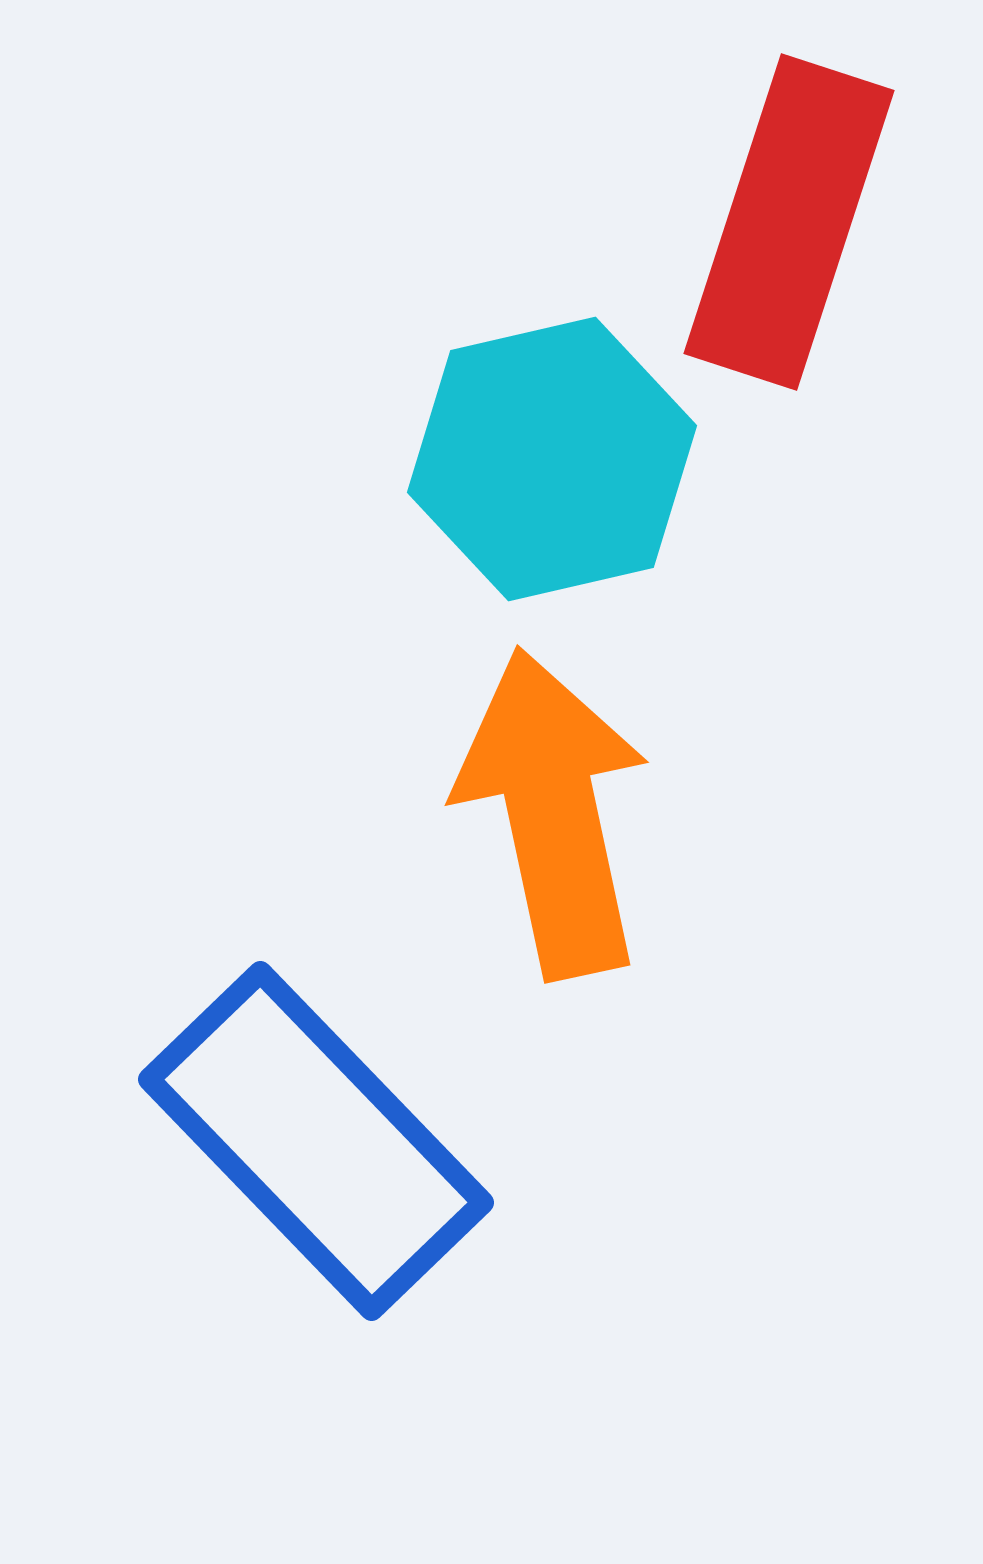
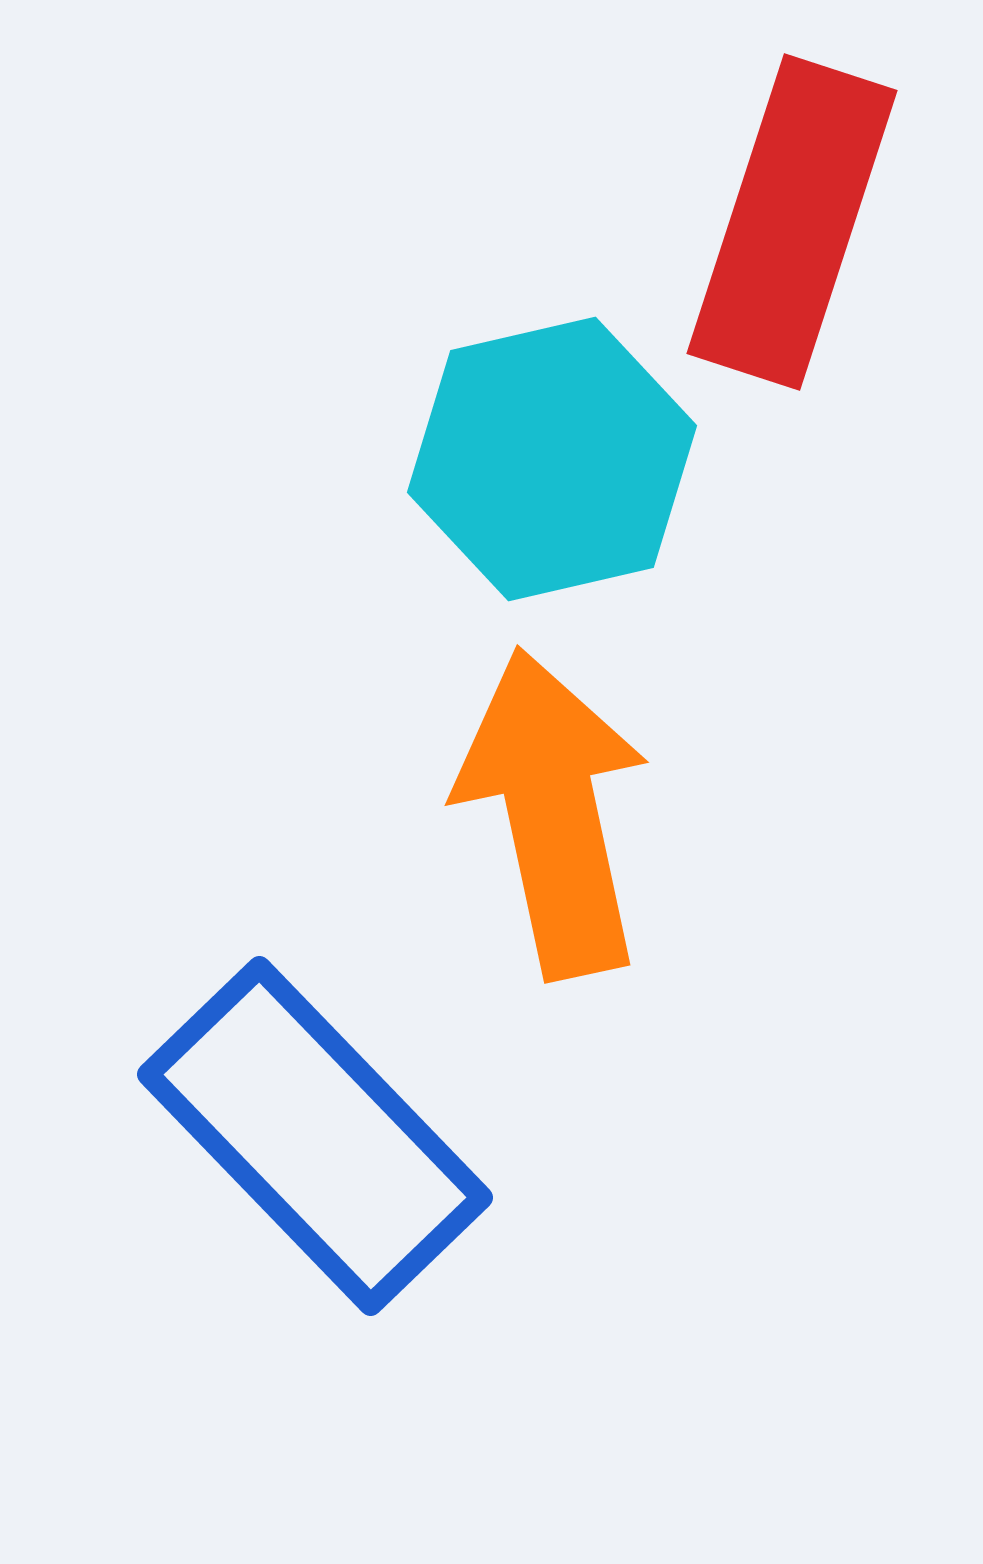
red rectangle: moved 3 px right
blue rectangle: moved 1 px left, 5 px up
